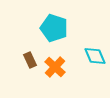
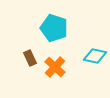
cyan diamond: rotated 55 degrees counterclockwise
brown rectangle: moved 2 px up
